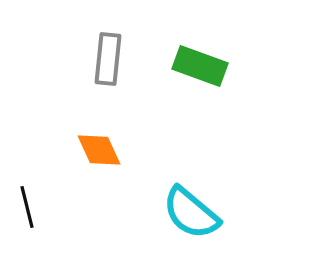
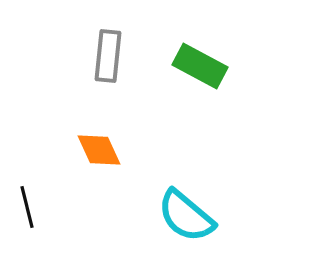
gray rectangle: moved 3 px up
green rectangle: rotated 8 degrees clockwise
cyan semicircle: moved 5 px left, 3 px down
